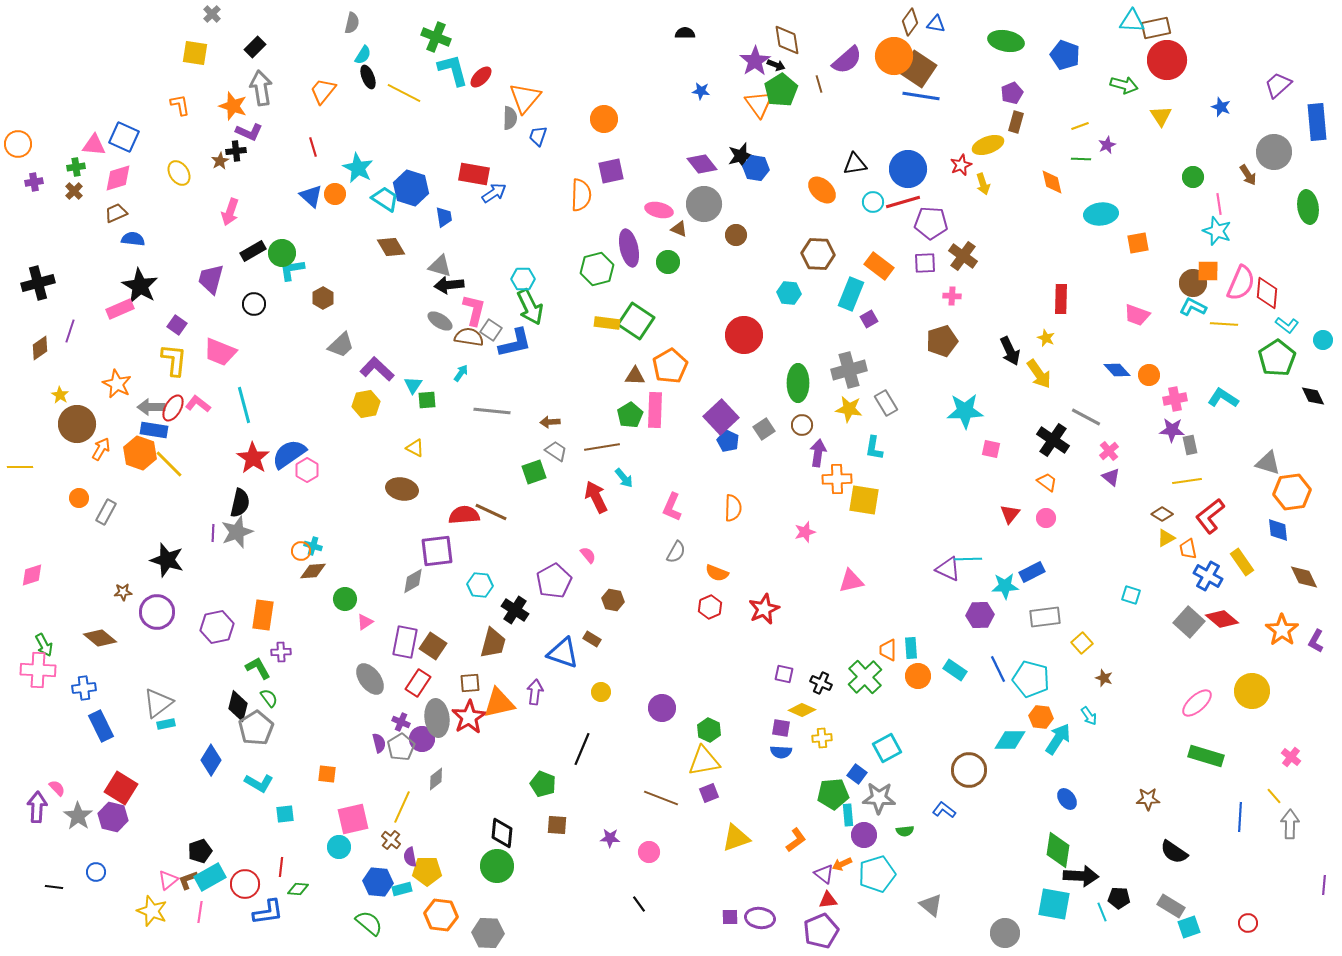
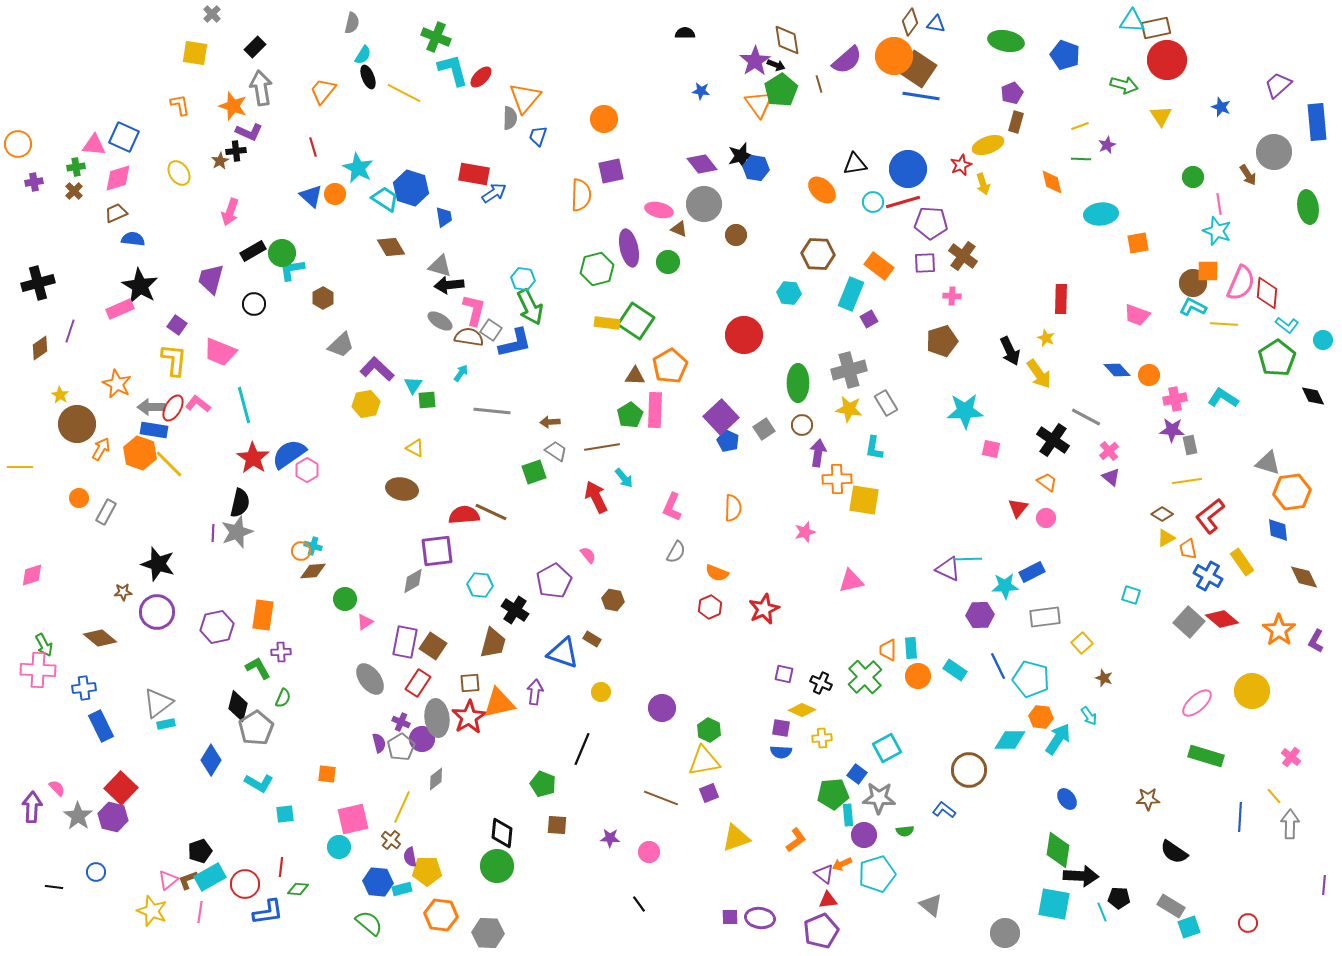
cyan hexagon at (523, 279): rotated 10 degrees clockwise
red triangle at (1010, 514): moved 8 px right, 6 px up
black star at (167, 560): moved 9 px left, 4 px down
orange star at (1282, 630): moved 3 px left
blue line at (998, 669): moved 3 px up
green semicircle at (269, 698): moved 14 px right; rotated 60 degrees clockwise
red square at (121, 788): rotated 12 degrees clockwise
purple arrow at (37, 807): moved 5 px left
